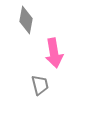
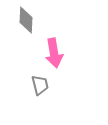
gray diamond: rotated 8 degrees counterclockwise
